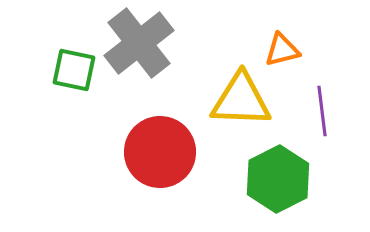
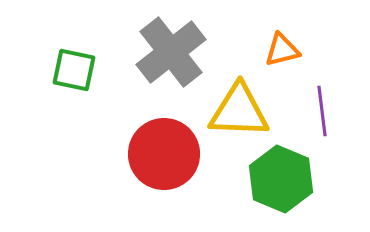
gray cross: moved 32 px right, 9 px down
yellow triangle: moved 2 px left, 11 px down
red circle: moved 4 px right, 2 px down
green hexagon: moved 3 px right; rotated 10 degrees counterclockwise
